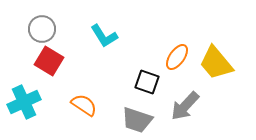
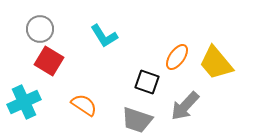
gray circle: moved 2 px left
